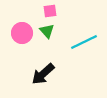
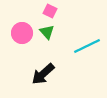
pink square: rotated 32 degrees clockwise
green triangle: moved 1 px down
cyan line: moved 3 px right, 4 px down
